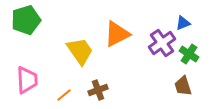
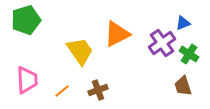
orange line: moved 2 px left, 4 px up
